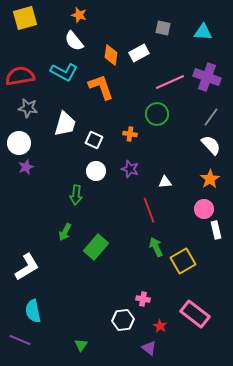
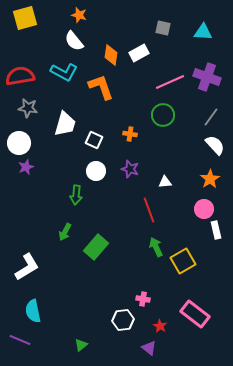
green circle at (157, 114): moved 6 px right, 1 px down
white semicircle at (211, 145): moved 4 px right
green triangle at (81, 345): rotated 16 degrees clockwise
